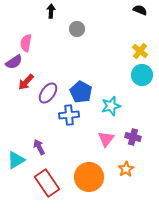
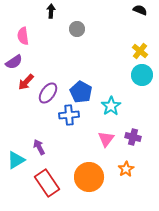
pink semicircle: moved 3 px left, 7 px up; rotated 18 degrees counterclockwise
cyan star: rotated 18 degrees counterclockwise
